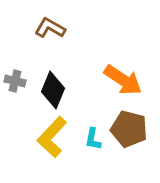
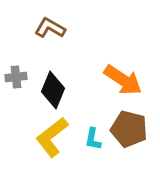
gray cross: moved 1 px right, 4 px up; rotated 20 degrees counterclockwise
yellow L-shape: rotated 9 degrees clockwise
